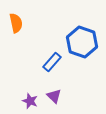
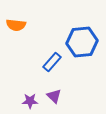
orange semicircle: moved 2 px down; rotated 108 degrees clockwise
blue hexagon: rotated 24 degrees counterclockwise
purple star: rotated 21 degrees counterclockwise
